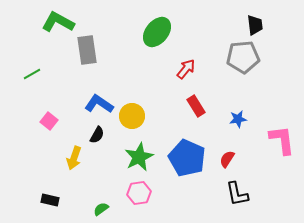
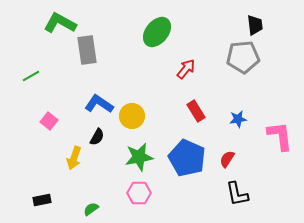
green L-shape: moved 2 px right, 1 px down
green line: moved 1 px left, 2 px down
red rectangle: moved 5 px down
black semicircle: moved 2 px down
pink L-shape: moved 2 px left, 4 px up
green star: rotated 16 degrees clockwise
pink hexagon: rotated 10 degrees clockwise
black rectangle: moved 8 px left; rotated 24 degrees counterclockwise
green semicircle: moved 10 px left
